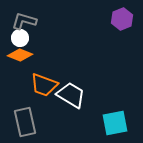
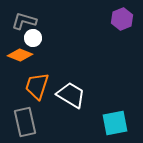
white circle: moved 13 px right
orange trapezoid: moved 7 px left, 1 px down; rotated 88 degrees clockwise
